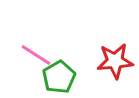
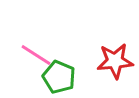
green pentagon: rotated 20 degrees counterclockwise
